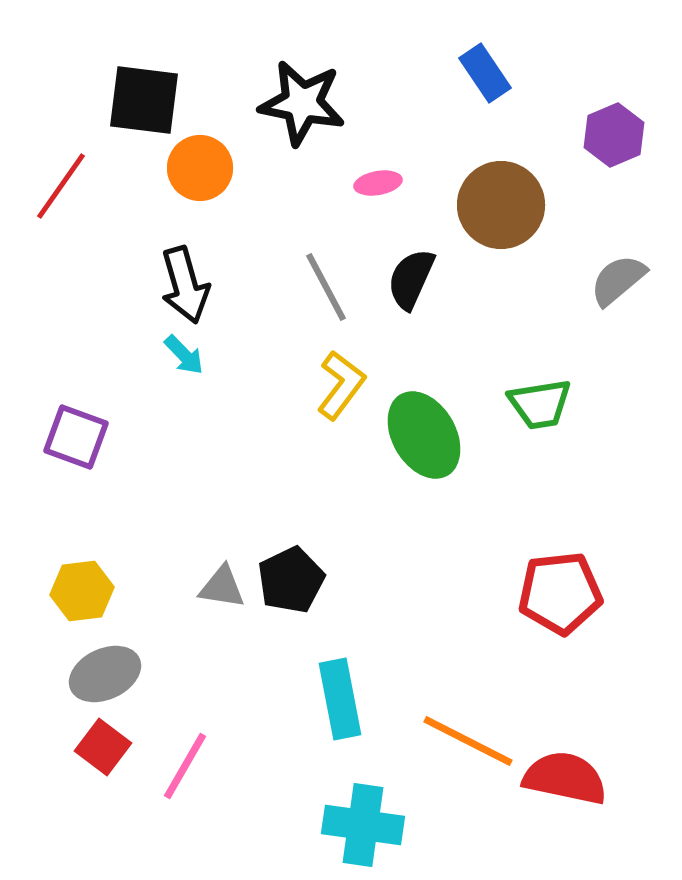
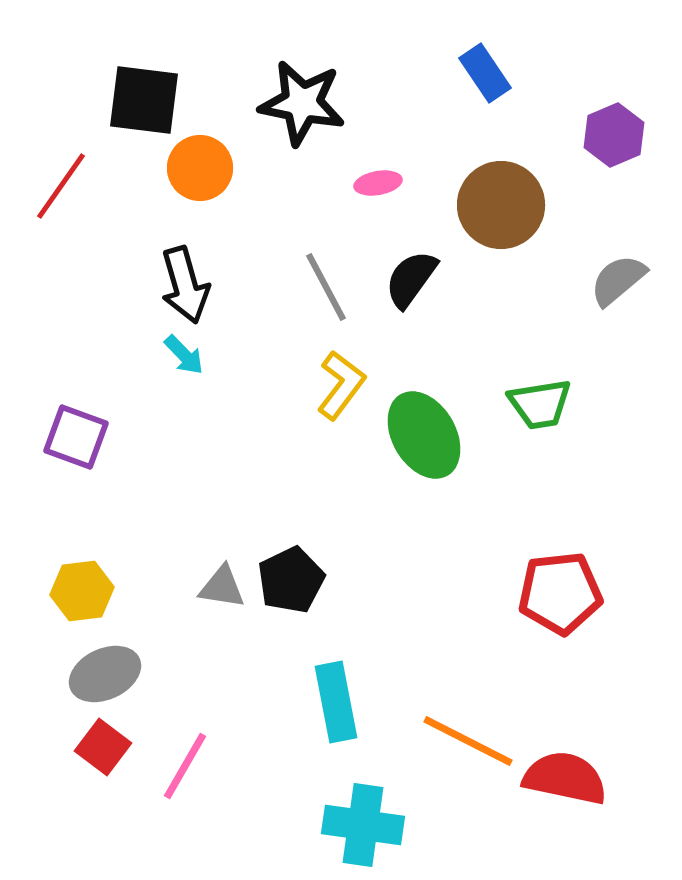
black semicircle: rotated 12 degrees clockwise
cyan rectangle: moved 4 px left, 3 px down
